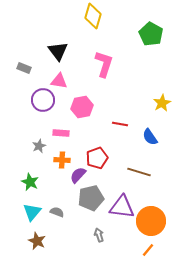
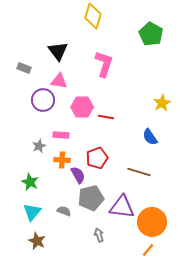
pink hexagon: rotated 10 degrees clockwise
red line: moved 14 px left, 7 px up
pink rectangle: moved 2 px down
purple semicircle: rotated 108 degrees clockwise
gray semicircle: moved 7 px right, 1 px up
orange circle: moved 1 px right, 1 px down
